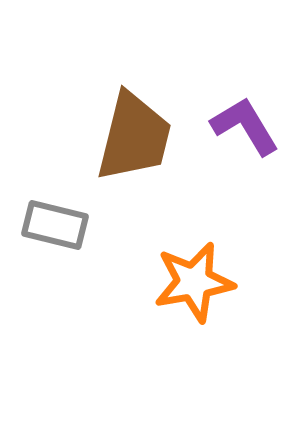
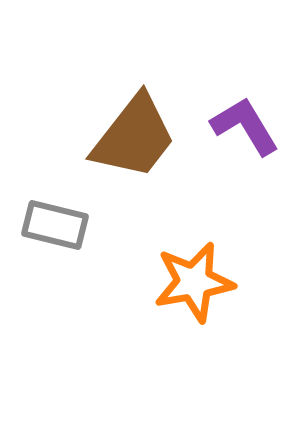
brown trapezoid: rotated 24 degrees clockwise
